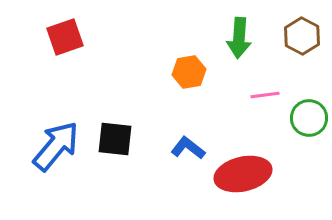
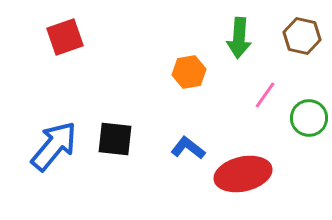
brown hexagon: rotated 15 degrees counterclockwise
pink line: rotated 48 degrees counterclockwise
blue arrow: moved 2 px left
